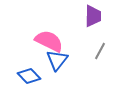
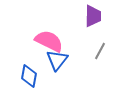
blue diamond: rotated 55 degrees clockwise
